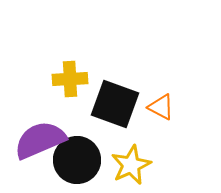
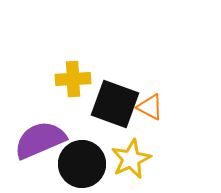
yellow cross: moved 3 px right
orange triangle: moved 11 px left
black circle: moved 5 px right, 4 px down
yellow star: moved 6 px up
